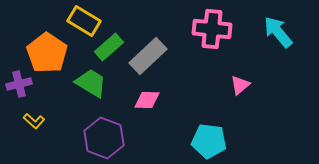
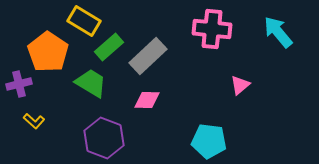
orange pentagon: moved 1 px right, 1 px up
